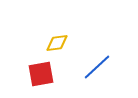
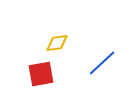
blue line: moved 5 px right, 4 px up
